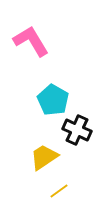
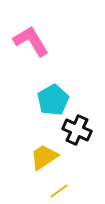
cyan pentagon: rotated 12 degrees clockwise
